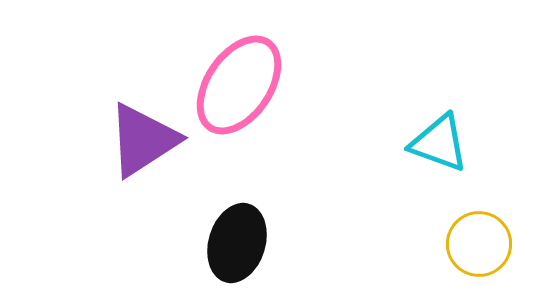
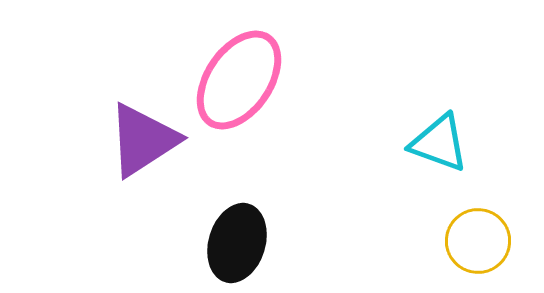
pink ellipse: moved 5 px up
yellow circle: moved 1 px left, 3 px up
